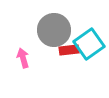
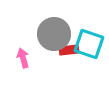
gray circle: moved 4 px down
cyan square: rotated 36 degrees counterclockwise
